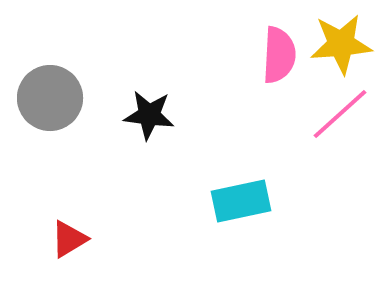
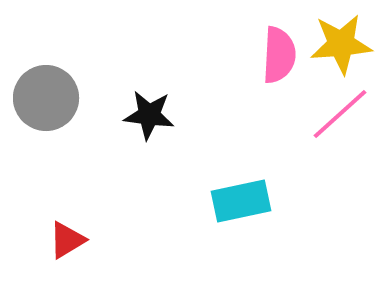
gray circle: moved 4 px left
red triangle: moved 2 px left, 1 px down
